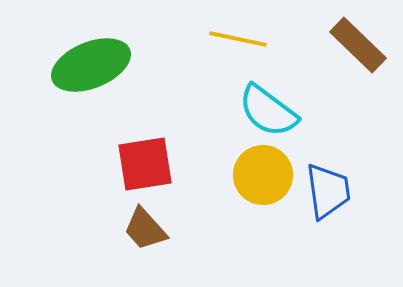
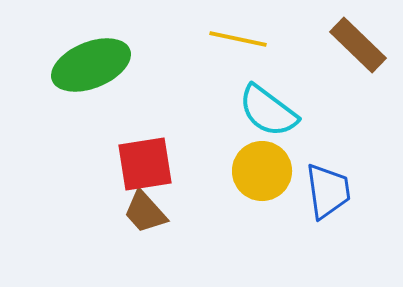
yellow circle: moved 1 px left, 4 px up
brown trapezoid: moved 17 px up
